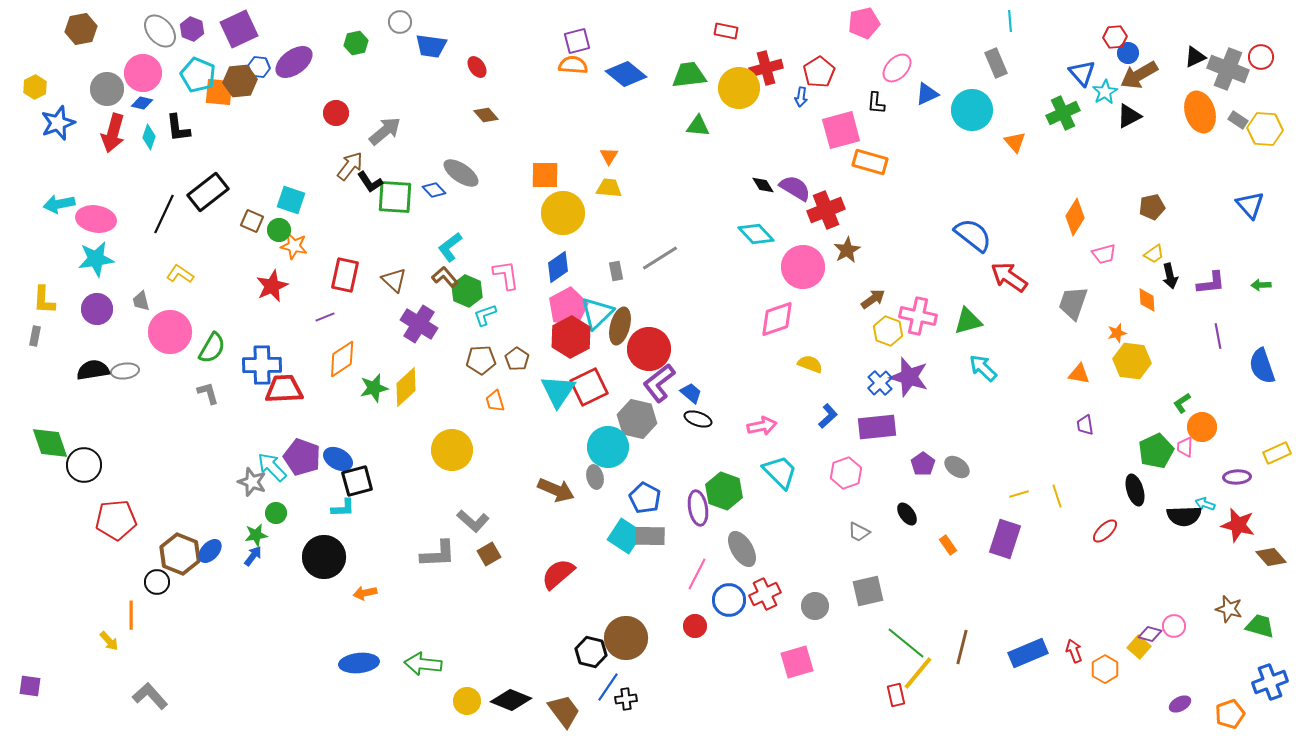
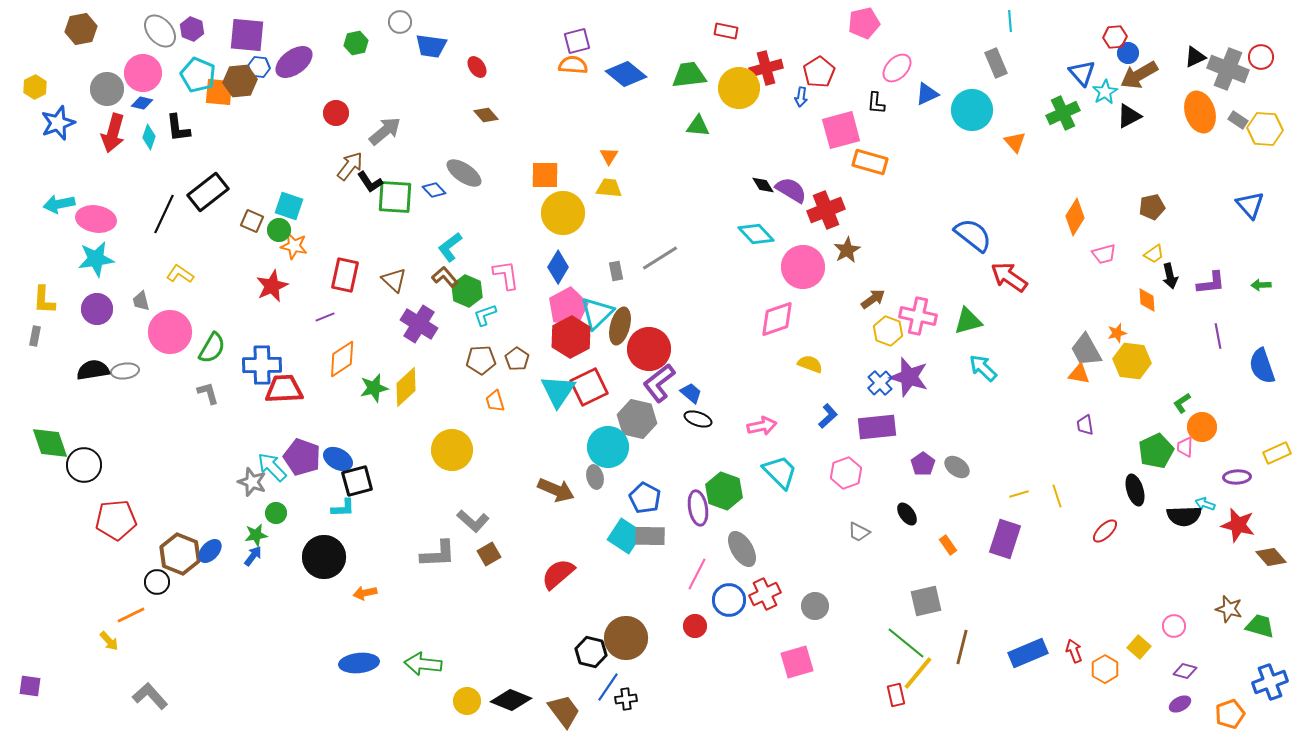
purple square at (239, 29): moved 8 px right, 6 px down; rotated 30 degrees clockwise
gray ellipse at (461, 173): moved 3 px right
purple semicircle at (795, 188): moved 4 px left, 2 px down
cyan square at (291, 200): moved 2 px left, 6 px down
blue diamond at (558, 267): rotated 24 degrees counterclockwise
gray trapezoid at (1073, 303): moved 13 px right, 47 px down; rotated 48 degrees counterclockwise
gray square at (868, 591): moved 58 px right, 10 px down
orange line at (131, 615): rotated 64 degrees clockwise
purple diamond at (1150, 634): moved 35 px right, 37 px down
